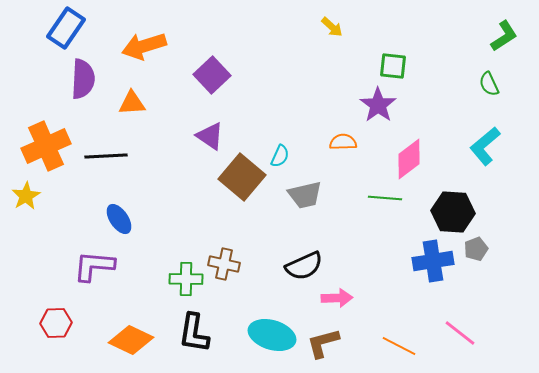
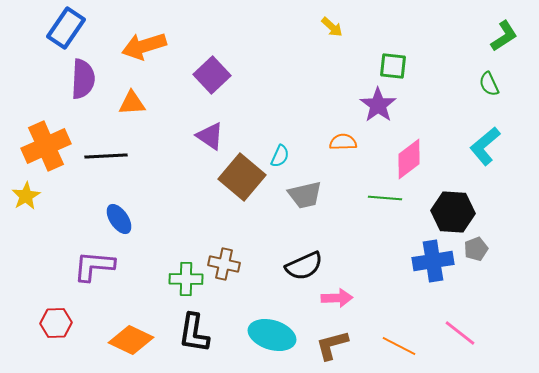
brown L-shape: moved 9 px right, 2 px down
